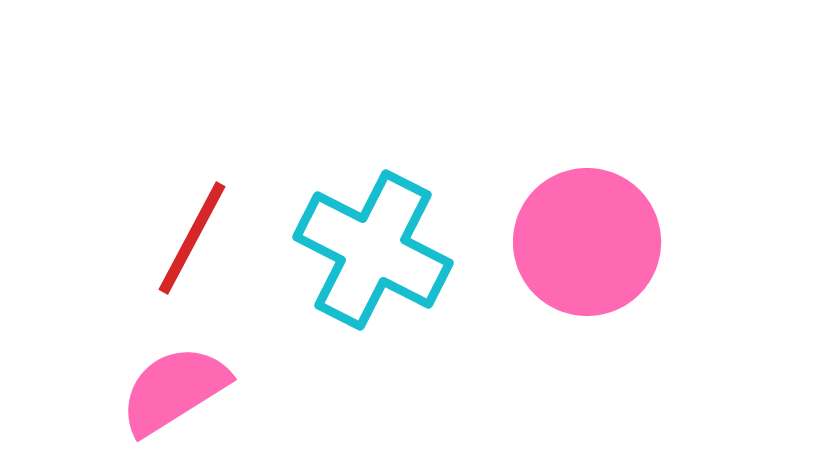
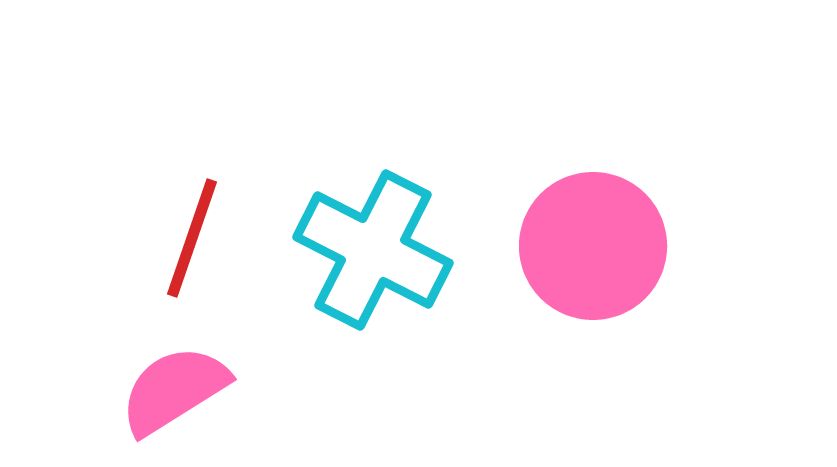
red line: rotated 9 degrees counterclockwise
pink circle: moved 6 px right, 4 px down
